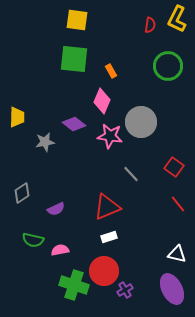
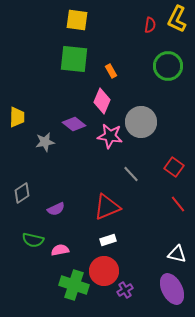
white rectangle: moved 1 px left, 3 px down
